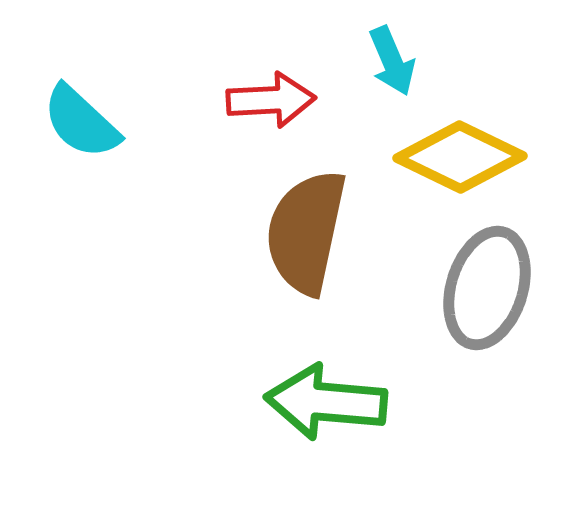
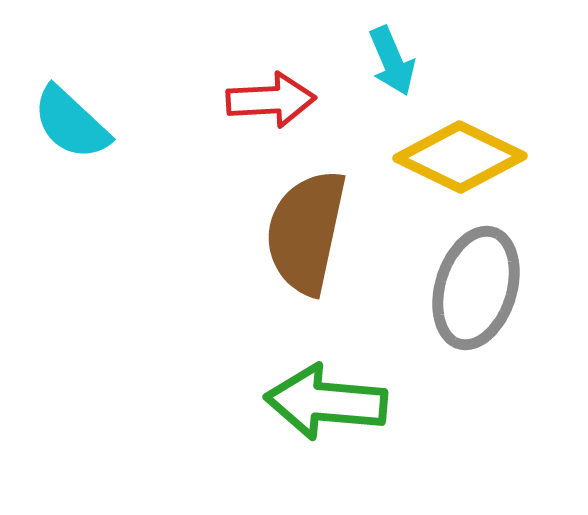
cyan semicircle: moved 10 px left, 1 px down
gray ellipse: moved 11 px left
